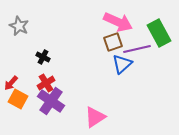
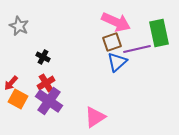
pink arrow: moved 2 px left
green rectangle: rotated 16 degrees clockwise
brown square: moved 1 px left
blue triangle: moved 5 px left, 2 px up
purple cross: moved 2 px left
